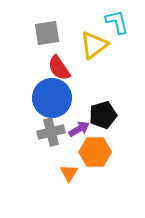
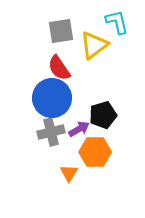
gray square: moved 14 px right, 2 px up
